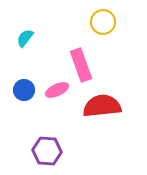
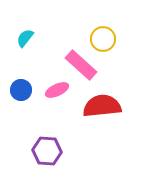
yellow circle: moved 17 px down
pink rectangle: rotated 28 degrees counterclockwise
blue circle: moved 3 px left
